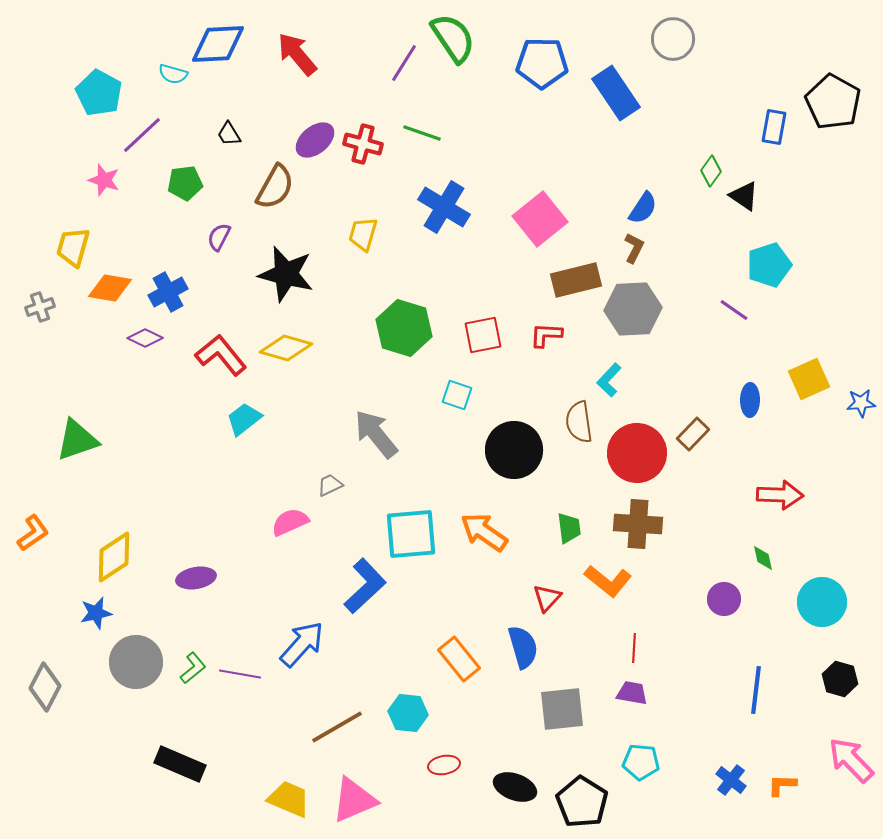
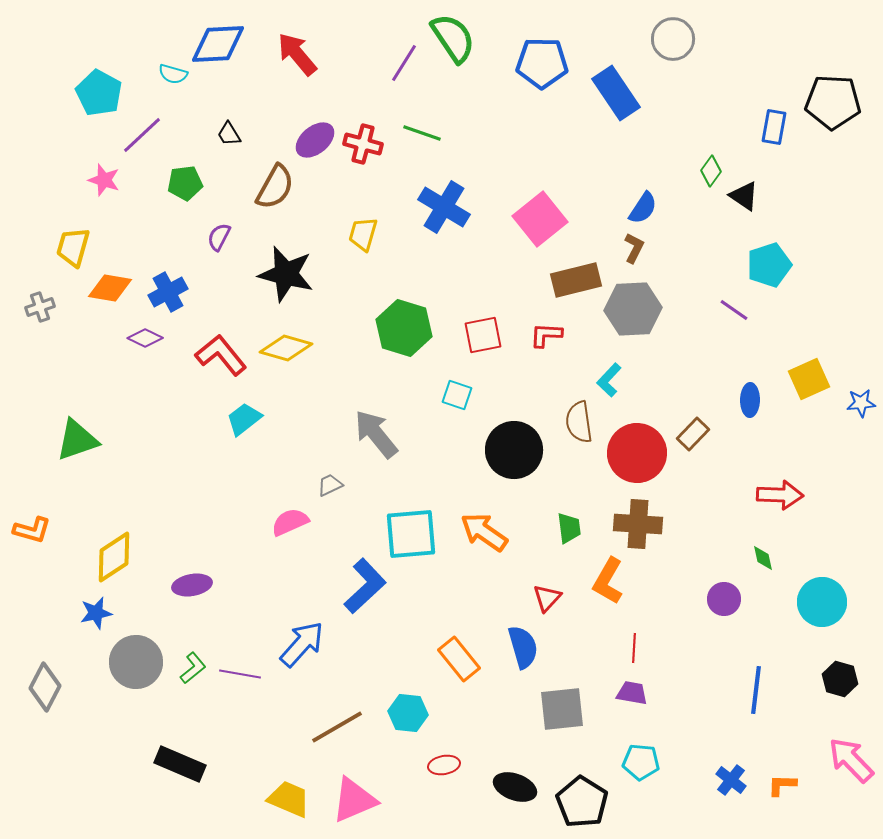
black pentagon at (833, 102): rotated 26 degrees counterclockwise
orange L-shape at (33, 533): moved 1 px left, 3 px up; rotated 51 degrees clockwise
purple ellipse at (196, 578): moved 4 px left, 7 px down
orange L-shape at (608, 581): rotated 81 degrees clockwise
